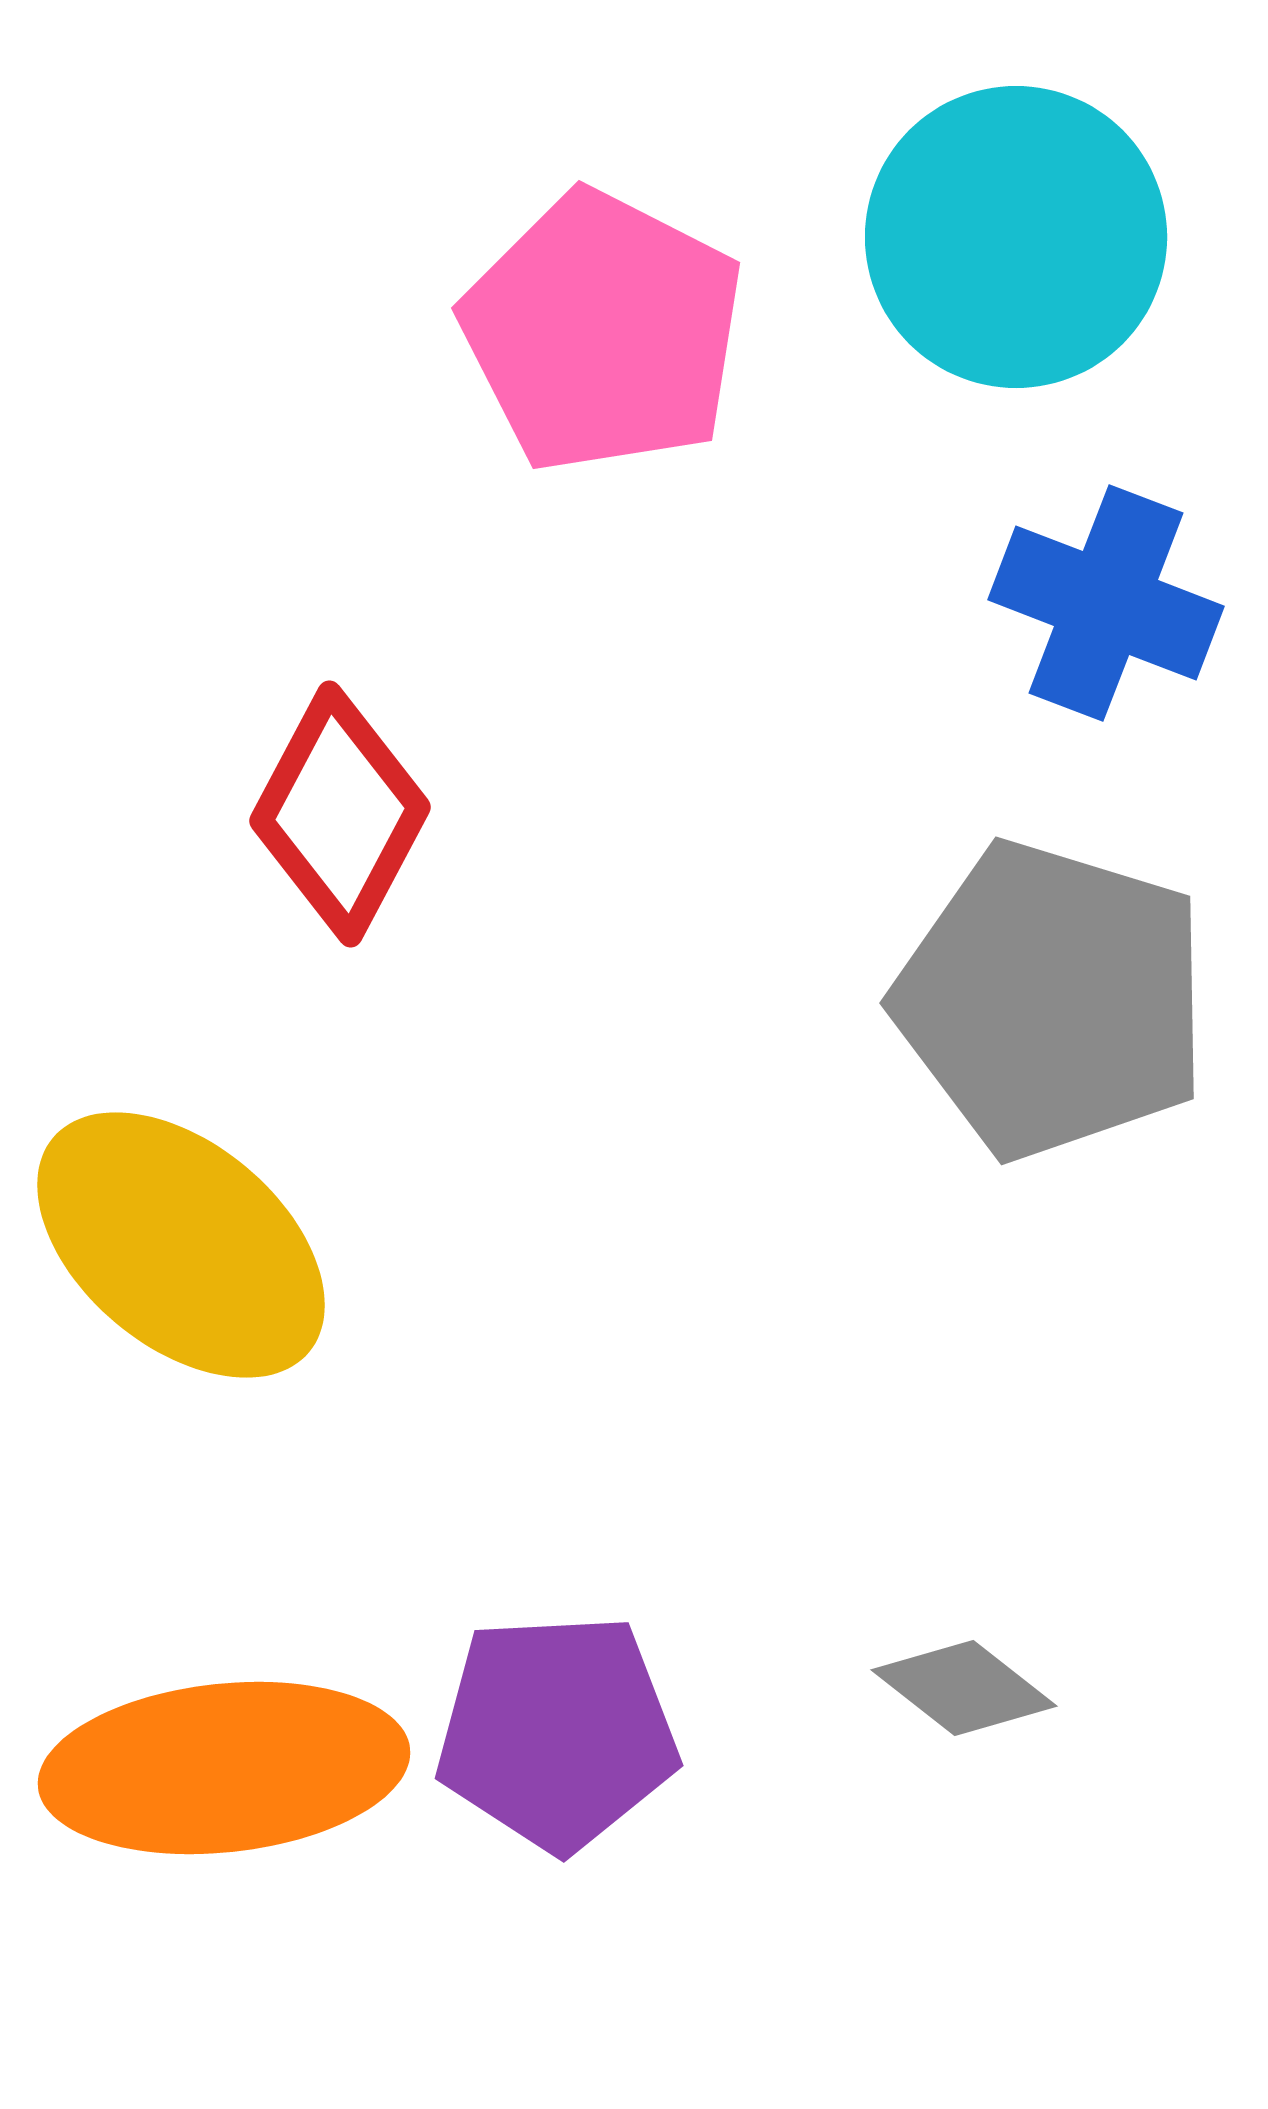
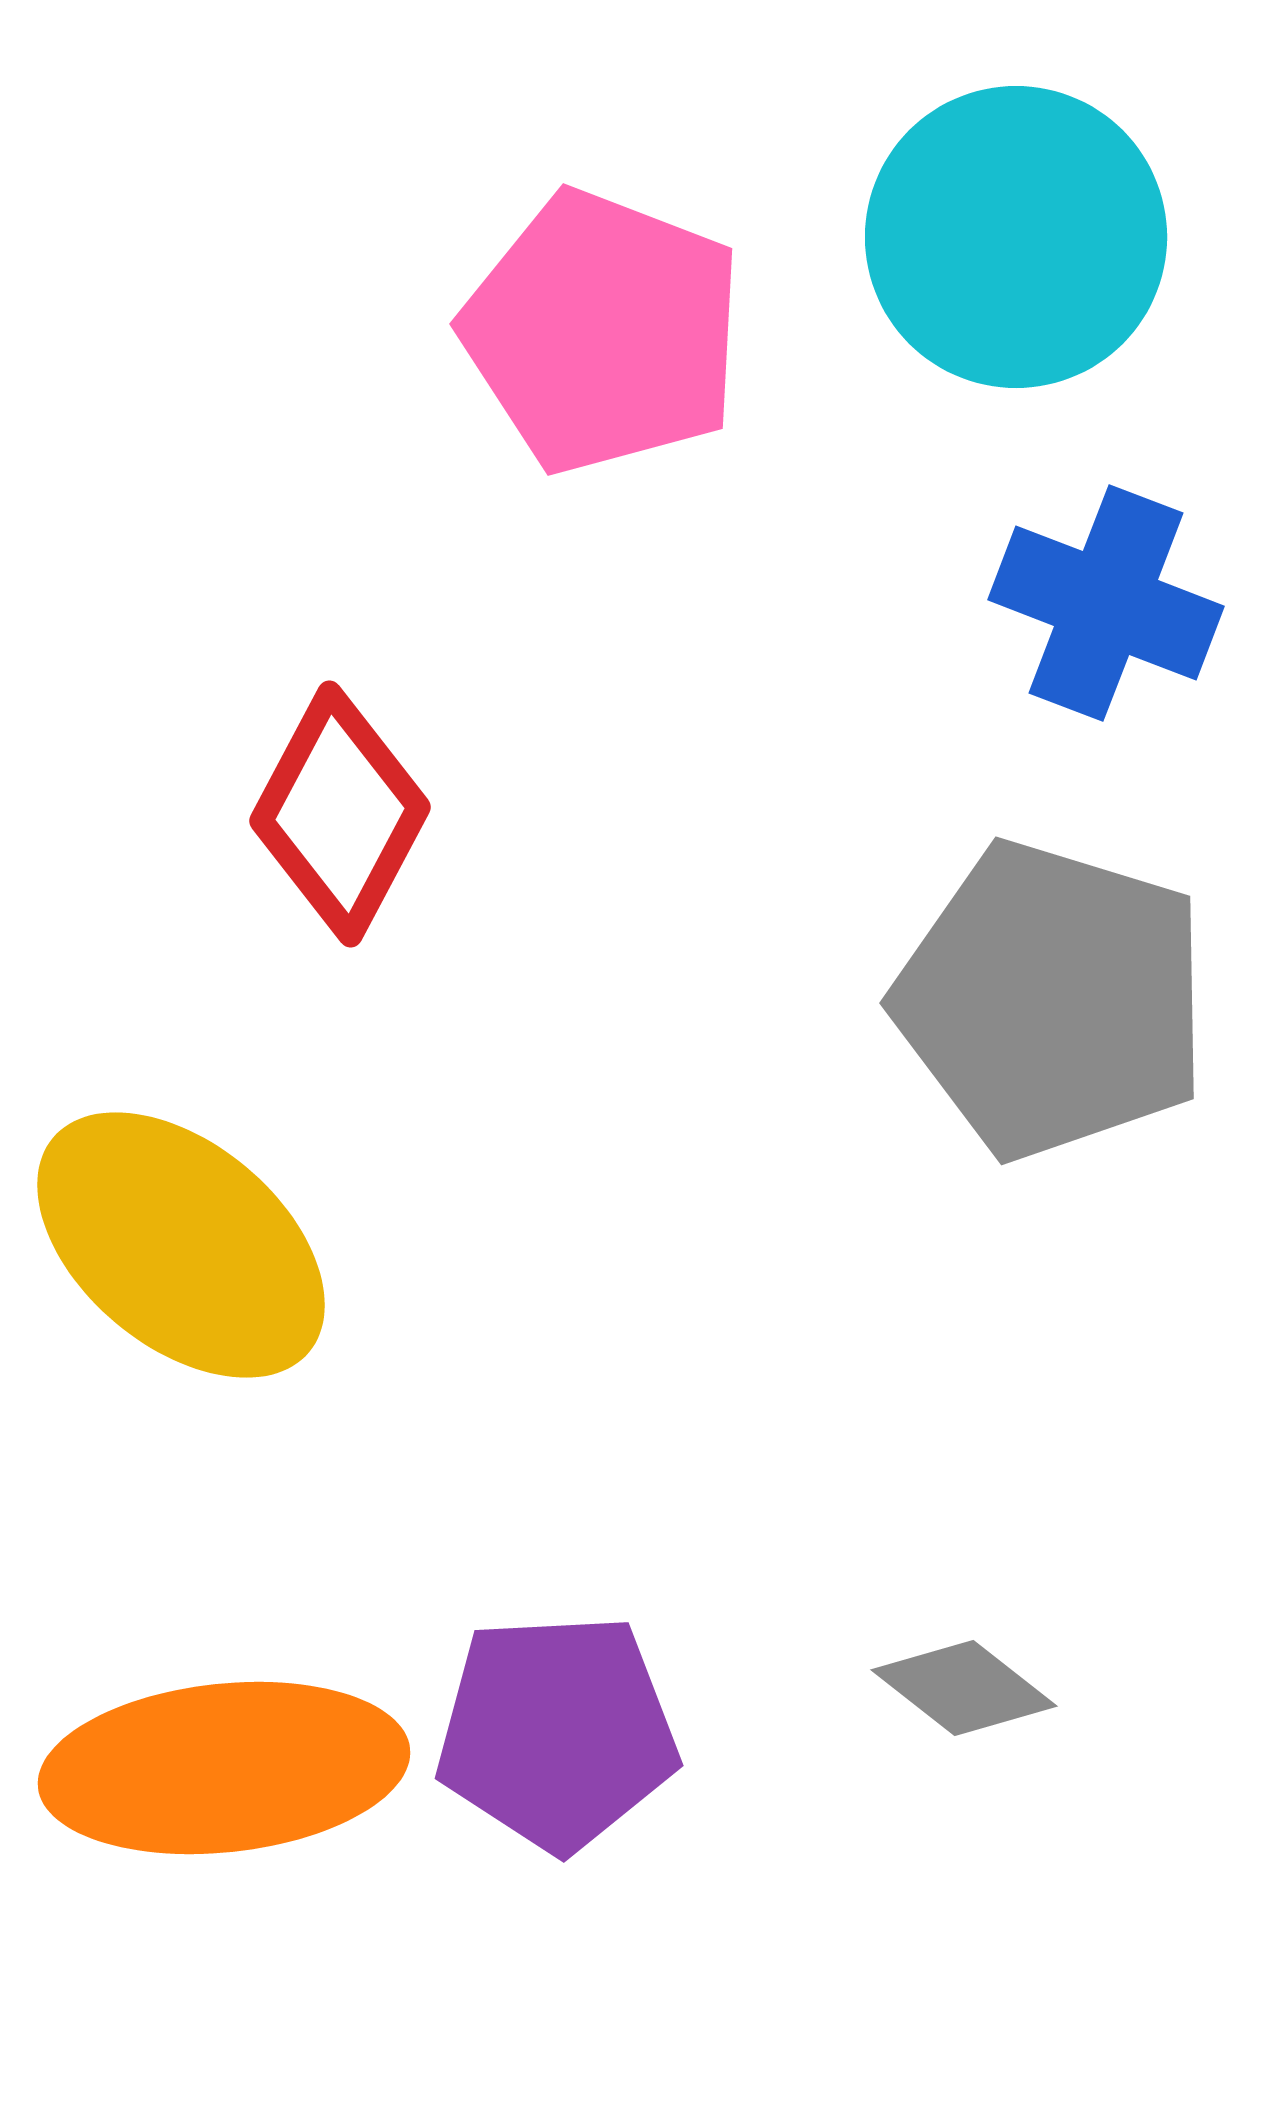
pink pentagon: rotated 6 degrees counterclockwise
